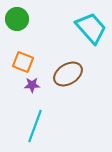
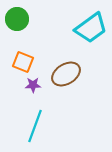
cyan trapezoid: rotated 96 degrees clockwise
brown ellipse: moved 2 px left
purple star: moved 1 px right
